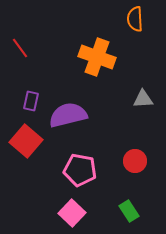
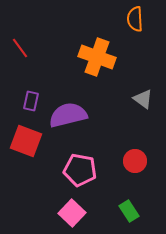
gray triangle: rotated 40 degrees clockwise
red square: rotated 20 degrees counterclockwise
